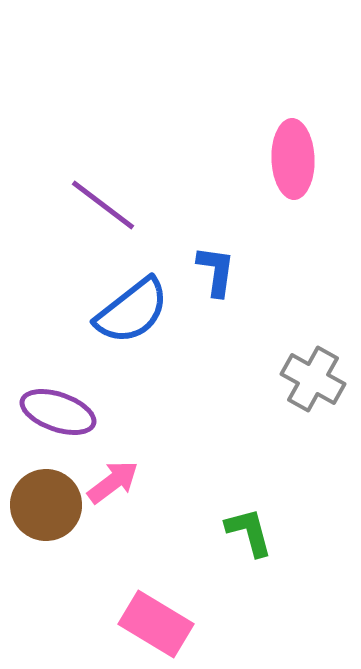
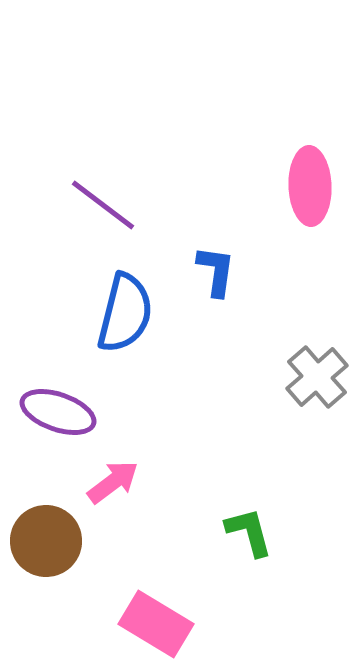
pink ellipse: moved 17 px right, 27 px down
blue semicircle: moved 7 px left, 2 px down; rotated 38 degrees counterclockwise
gray cross: moved 4 px right, 2 px up; rotated 20 degrees clockwise
brown circle: moved 36 px down
